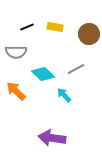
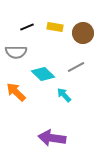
brown circle: moved 6 px left, 1 px up
gray line: moved 2 px up
orange arrow: moved 1 px down
